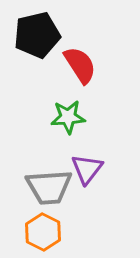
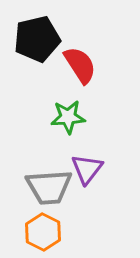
black pentagon: moved 4 px down
